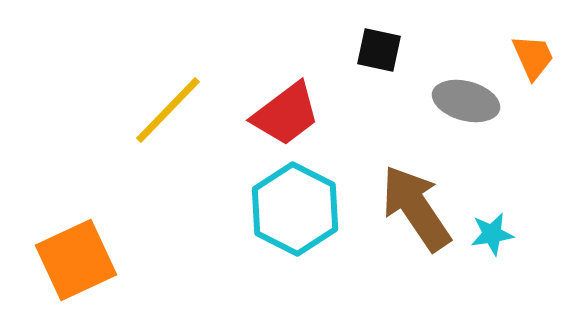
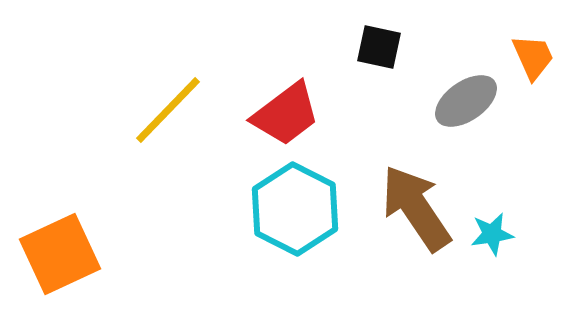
black square: moved 3 px up
gray ellipse: rotated 50 degrees counterclockwise
orange square: moved 16 px left, 6 px up
